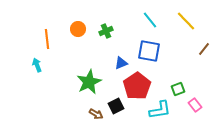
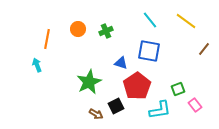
yellow line: rotated 10 degrees counterclockwise
orange line: rotated 18 degrees clockwise
blue triangle: rotated 40 degrees clockwise
